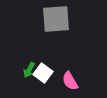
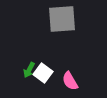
gray square: moved 6 px right
